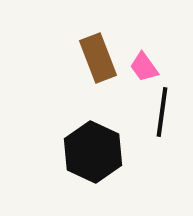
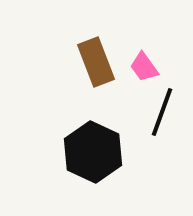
brown rectangle: moved 2 px left, 4 px down
black line: rotated 12 degrees clockwise
